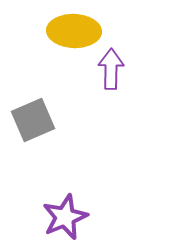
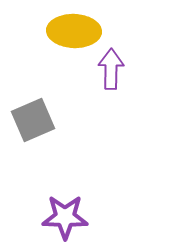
purple star: rotated 24 degrees clockwise
